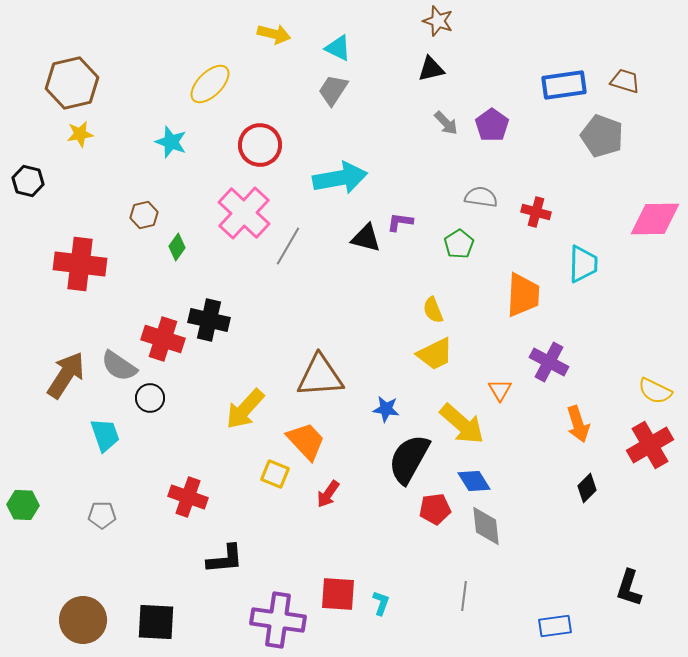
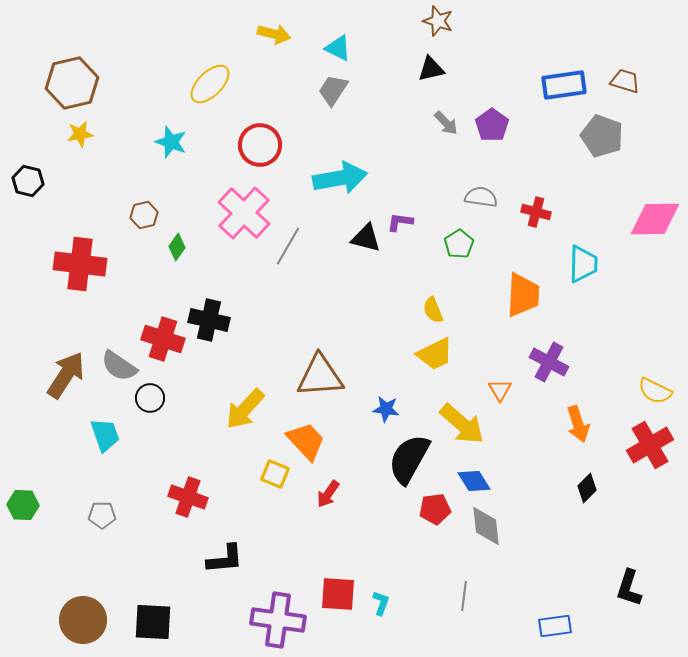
black square at (156, 622): moved 3 px left
